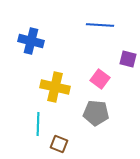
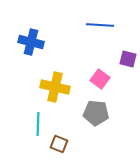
blue cross: moved 1 px down
